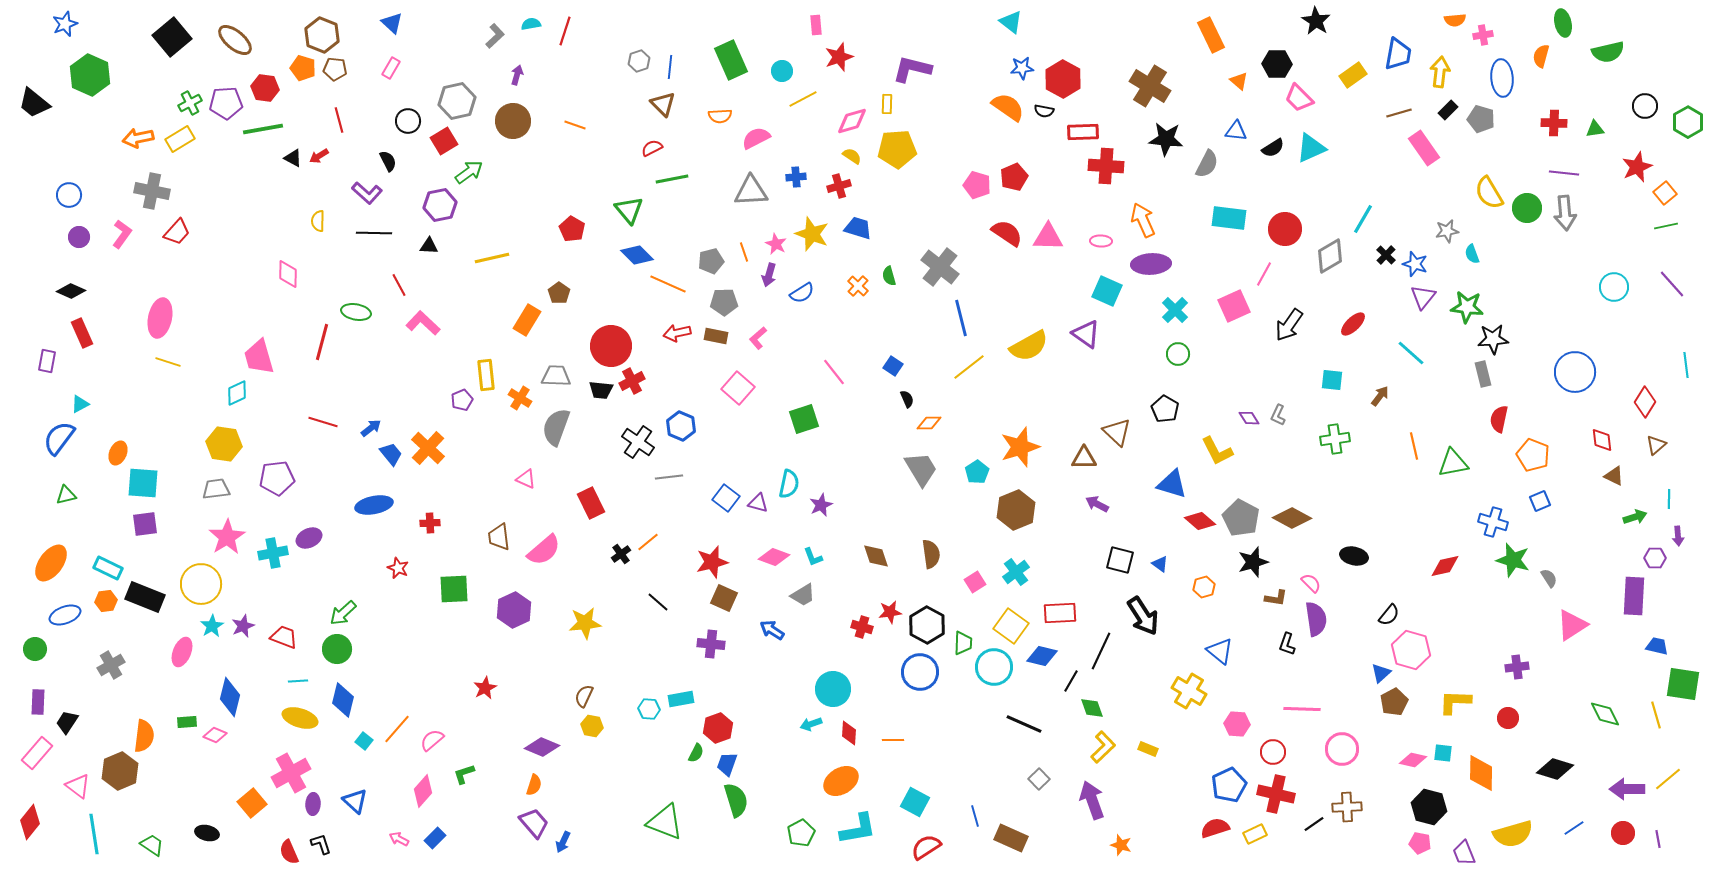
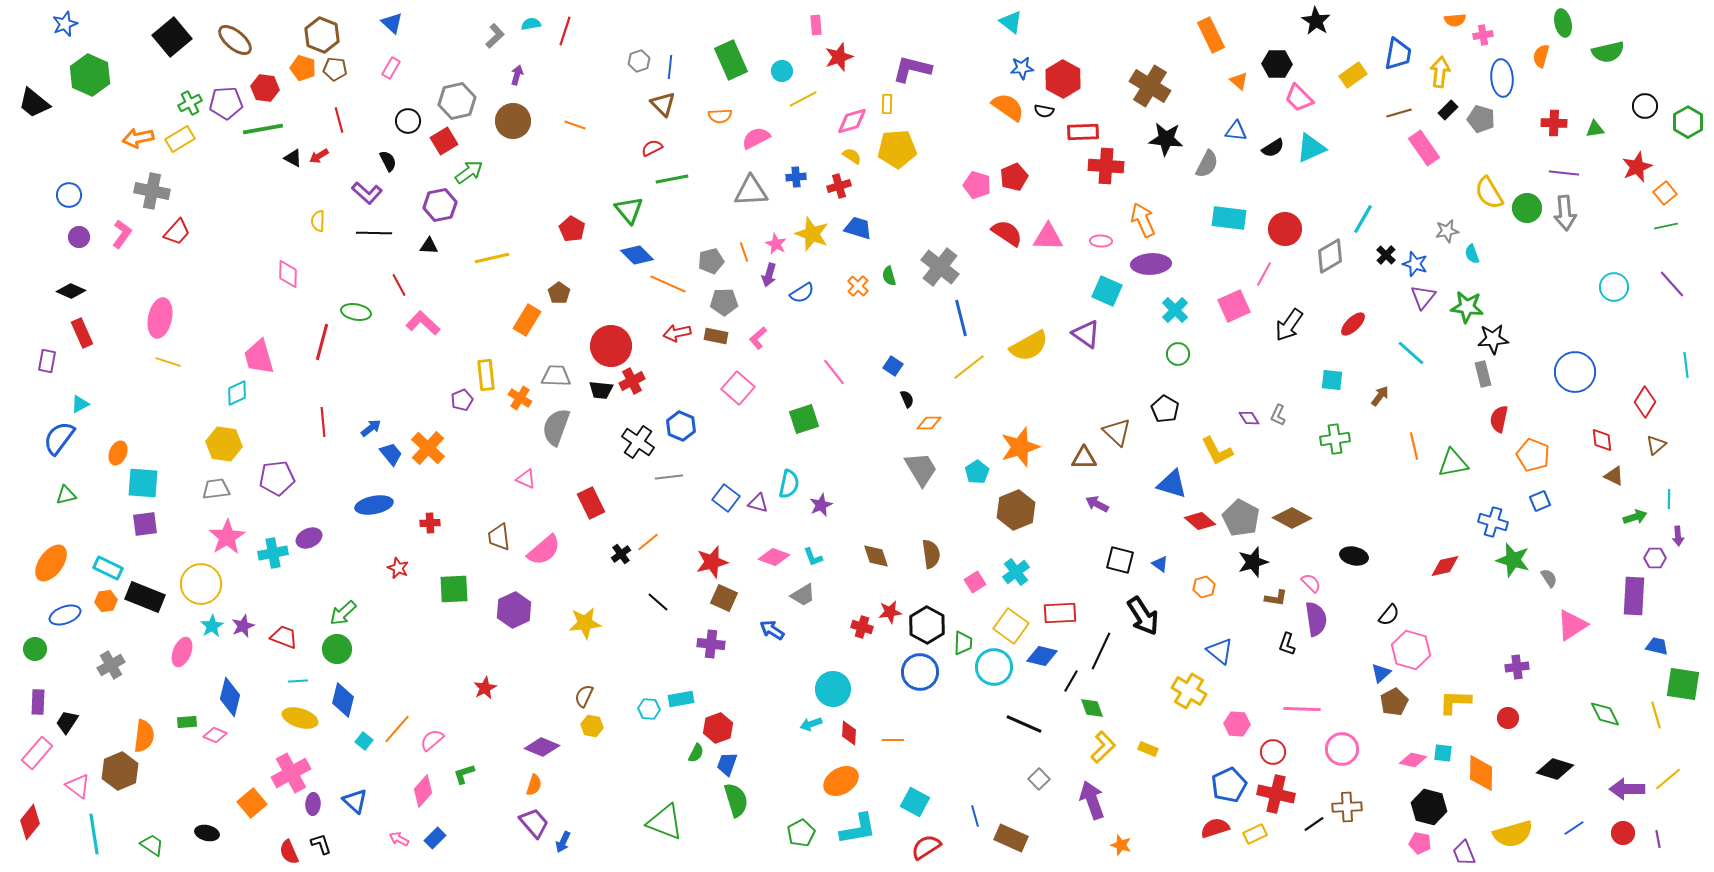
red line at (323, 422): rotated 68 degrees clockwise
